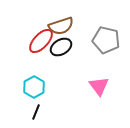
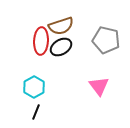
red ellipse: rotated 40 degrees counterclockwise
